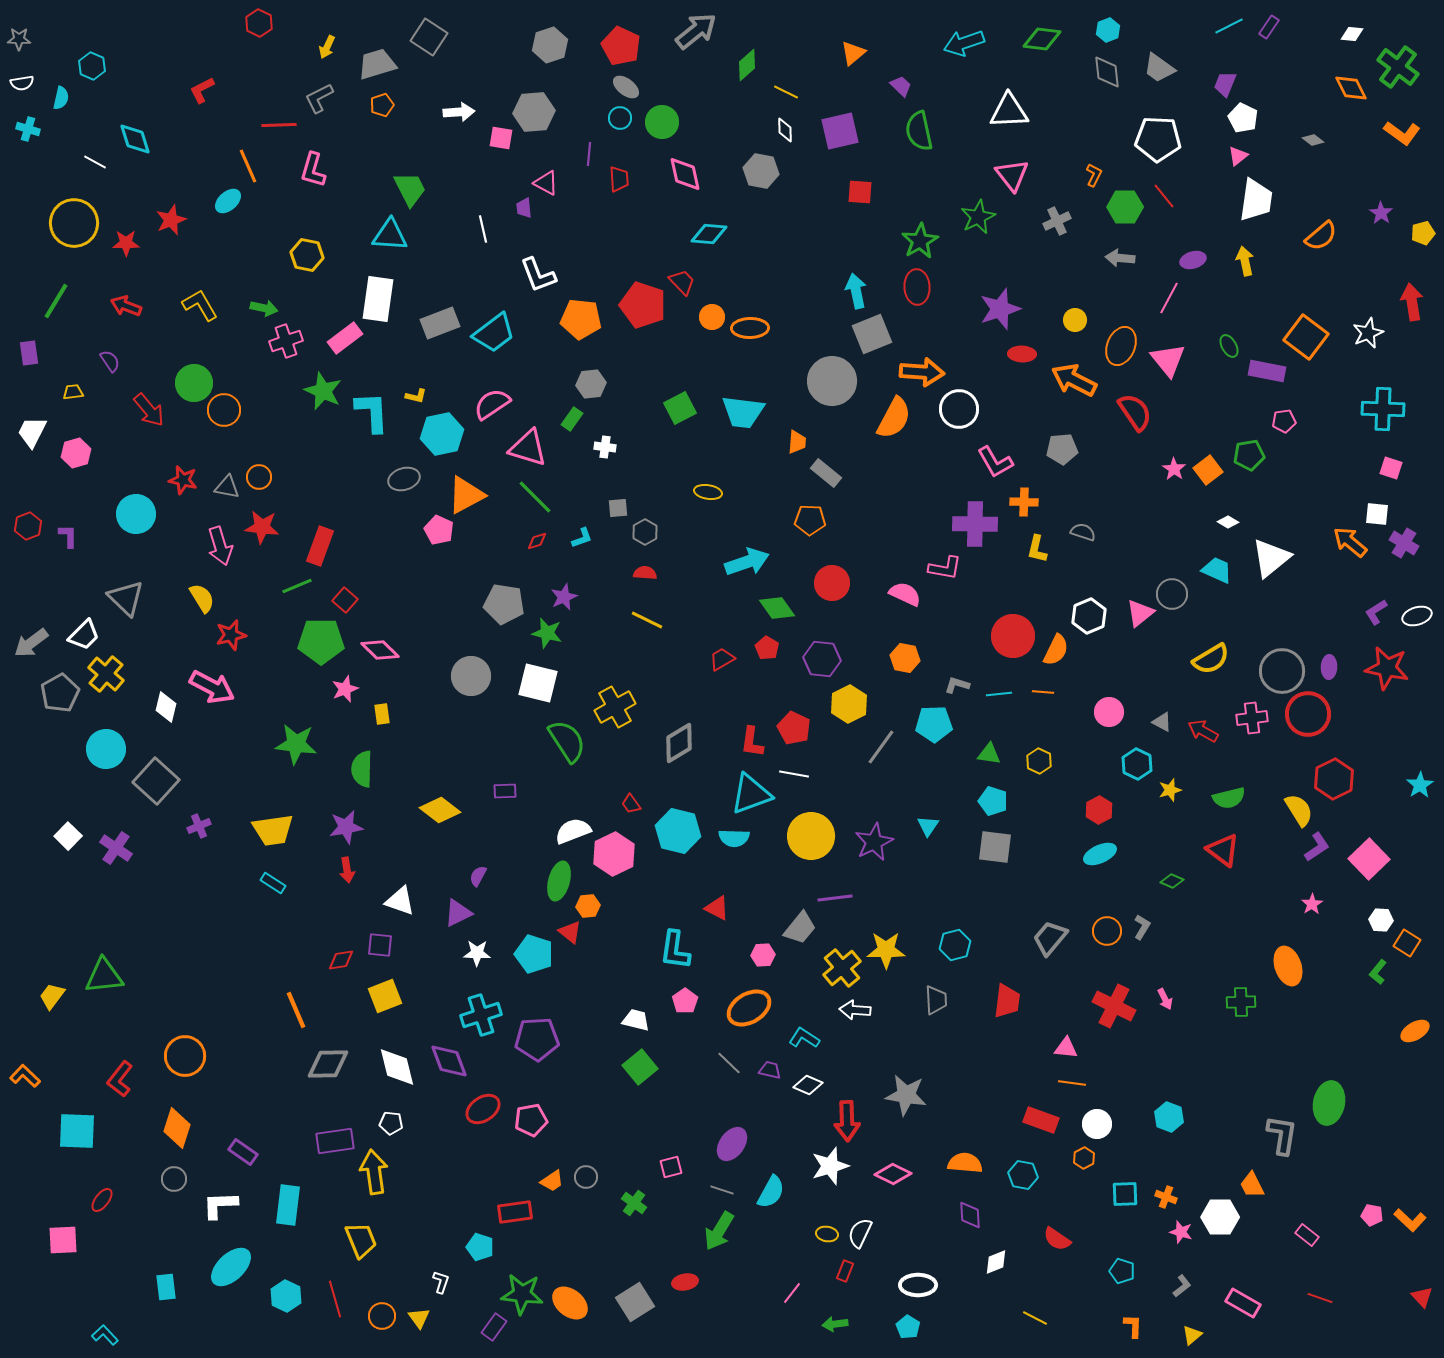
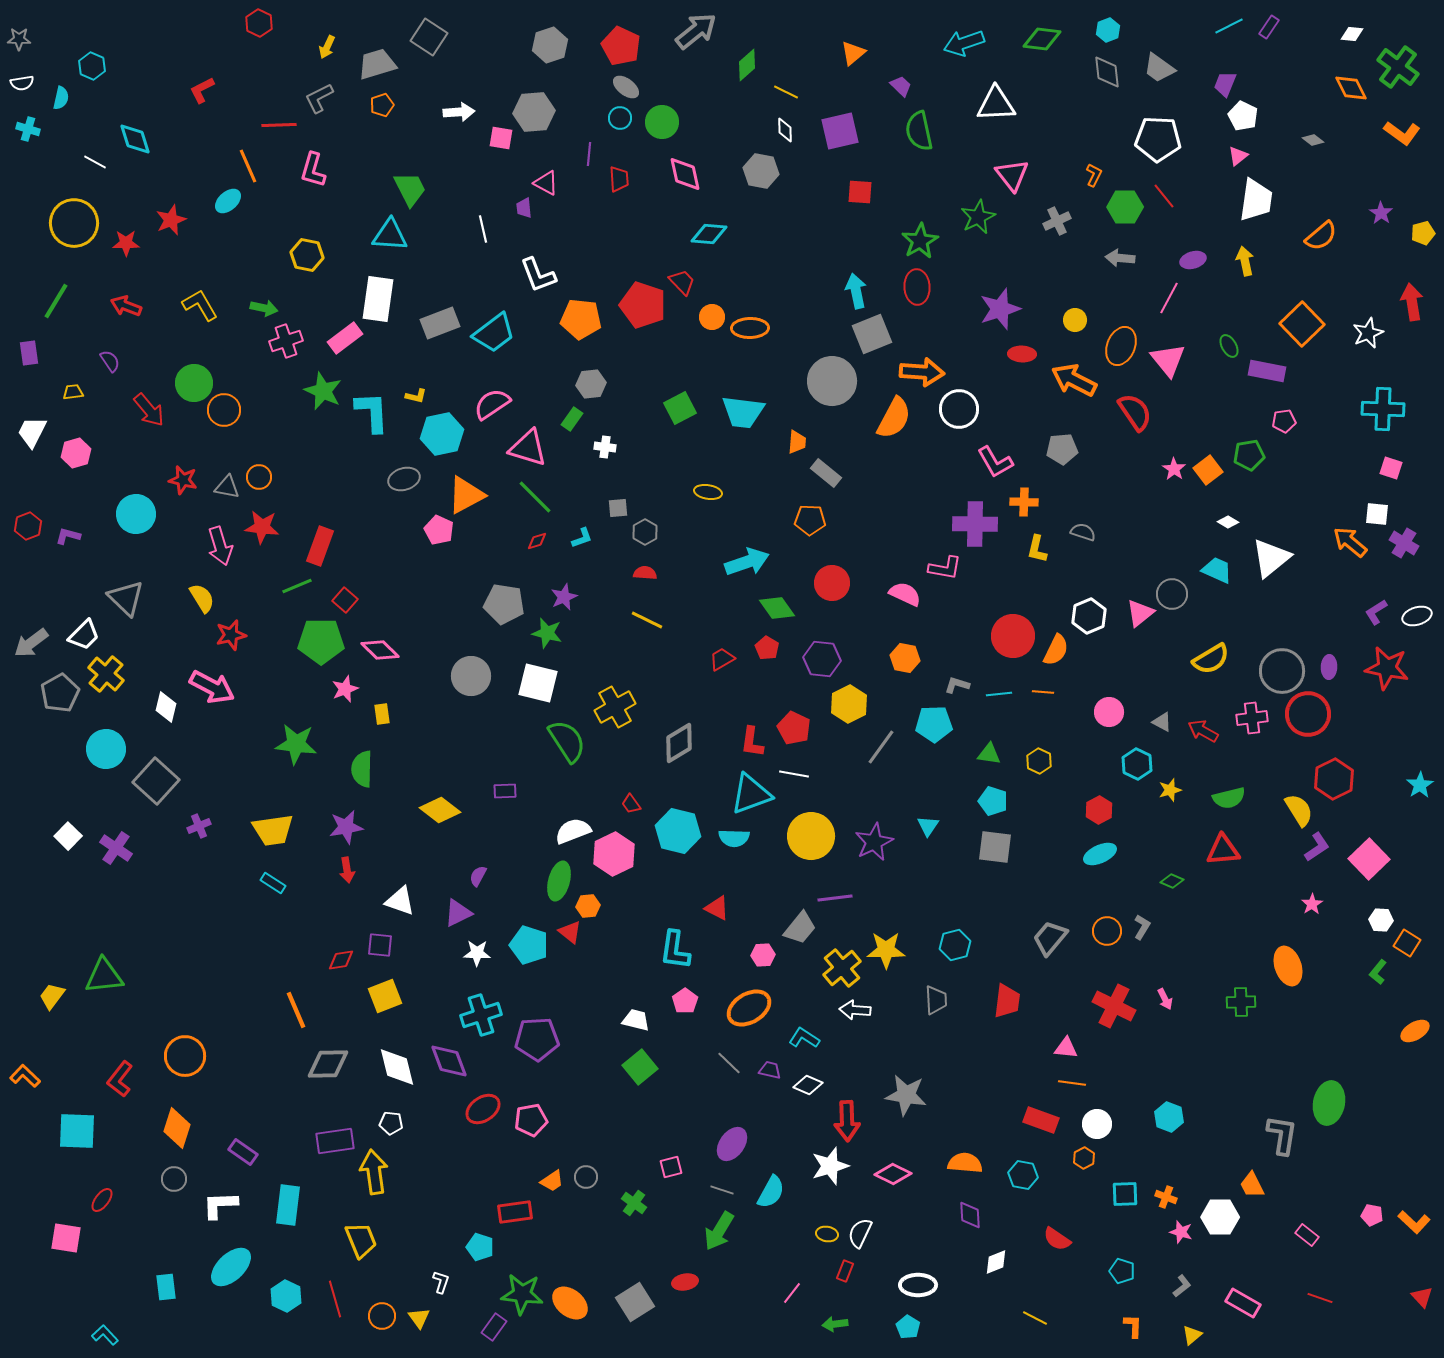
white triangle at (1009, 111): moved 13 px left, 7 px up
white pentagon at (1243, 118): moved 2 px up
orange square at (1306, 337): moved 4 px left, 13 px up; rotated 9 degrees clockwise
purple L-shape at (68, 536): rotated 75 degrees counterclockwise
red triangle at (1223, 850): rotated 42 degrees counterclockwise
cyan pentagon at (534, 954): moved 5 px left, 9 px up
orange L-shape at (1410, 1220): moved 4 px right, 2 px down
pink square at (63, 1240): moved 3 px right, 2 px up; rotated 12 degrees clockwise
